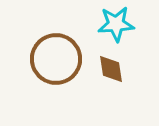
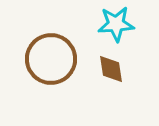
brown circle: moved 5 px left
